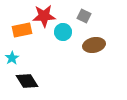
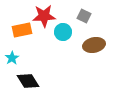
black diamond: moved 1 px right
